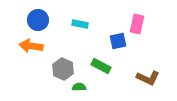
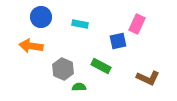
blue circle: moved 3 px right, 3 px up
pink rectangle: rotated 12 degrees clockwise
